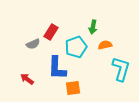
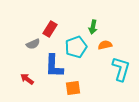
red rectangle: moved 1 px left, 3 px up
blue L-shape: moved 3 px left, 2 px up
